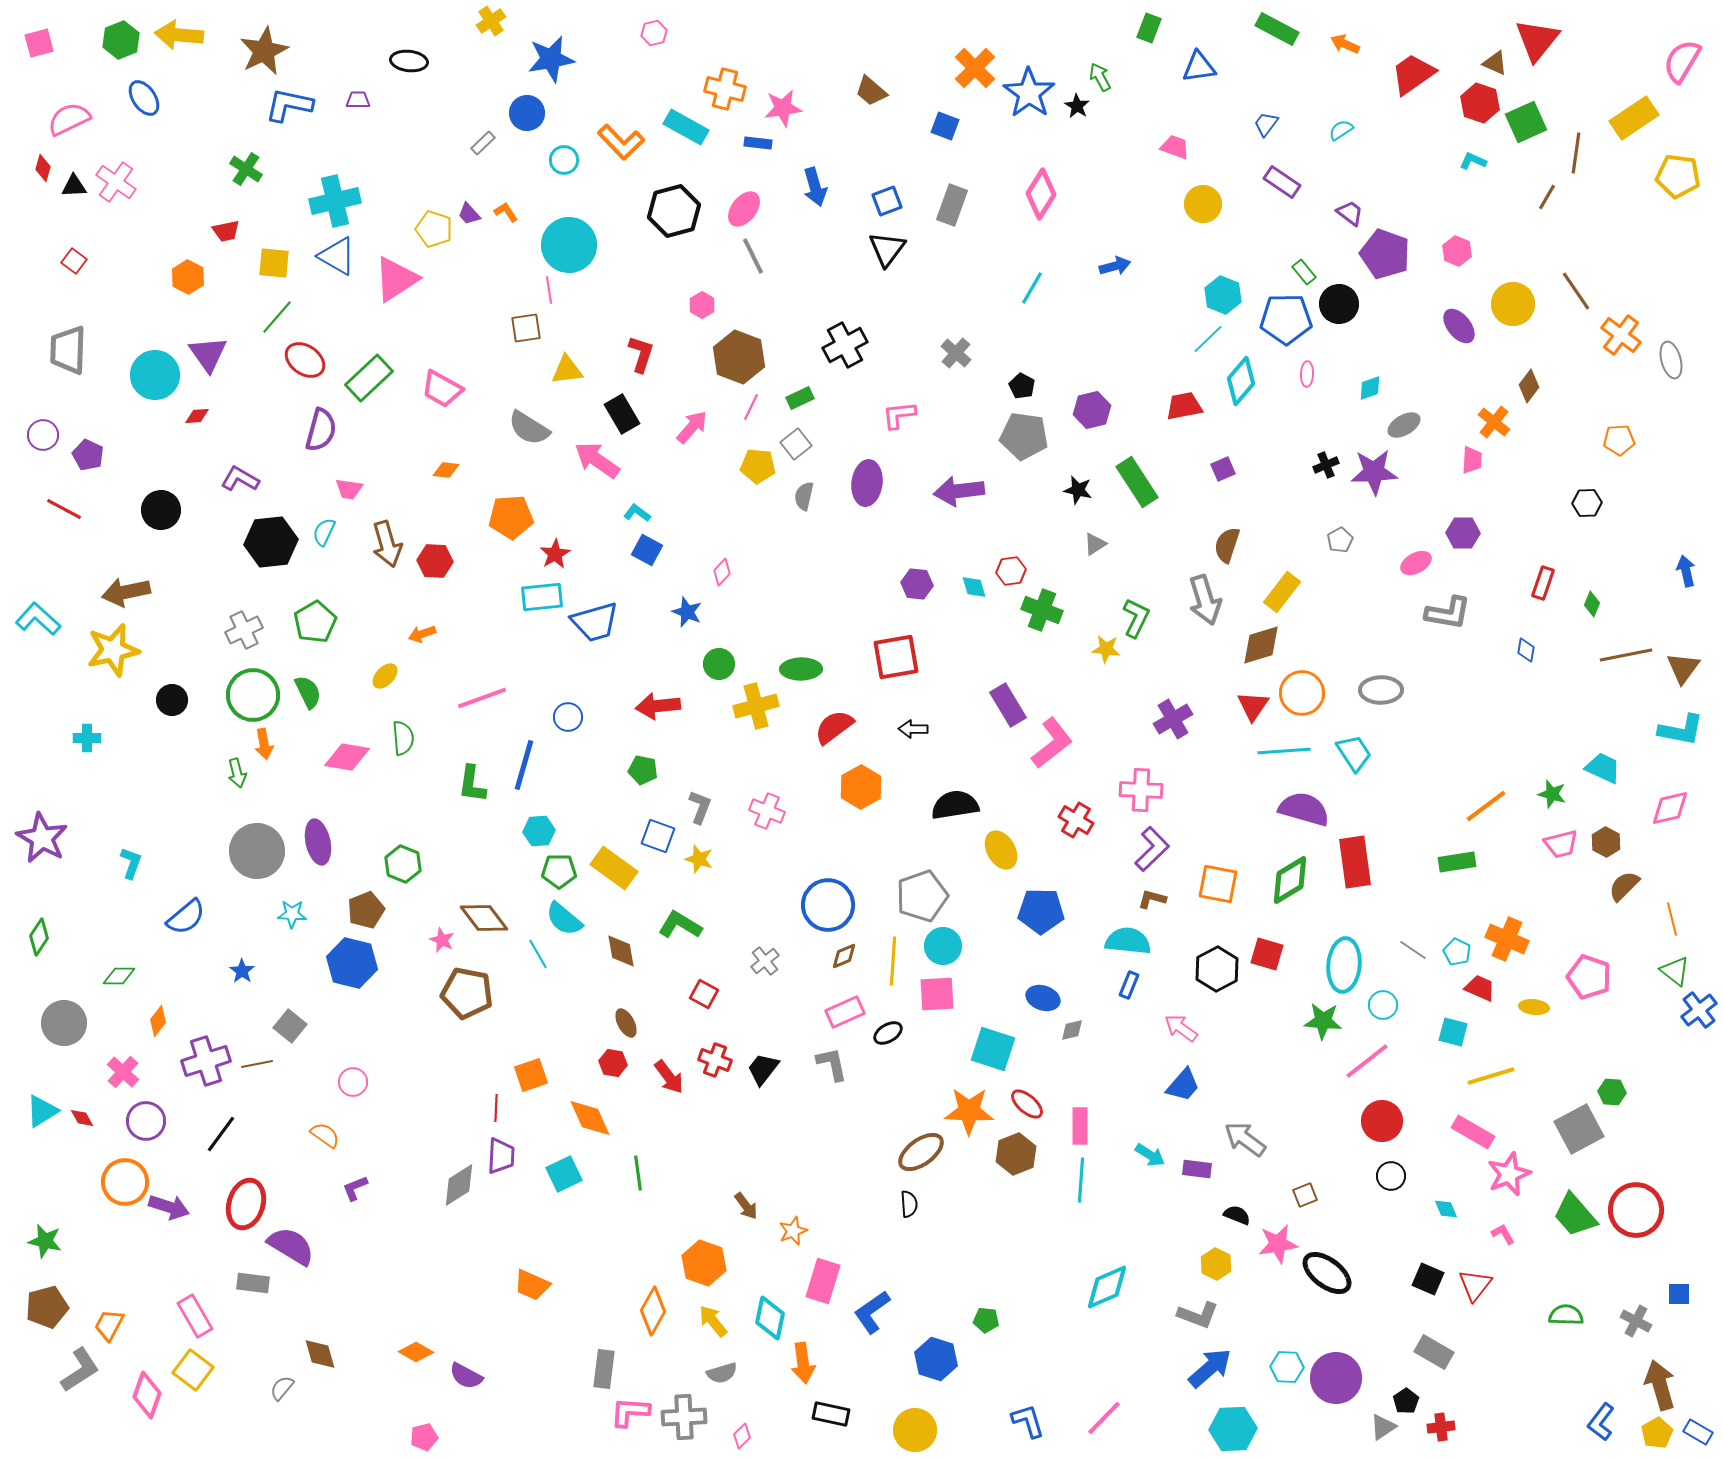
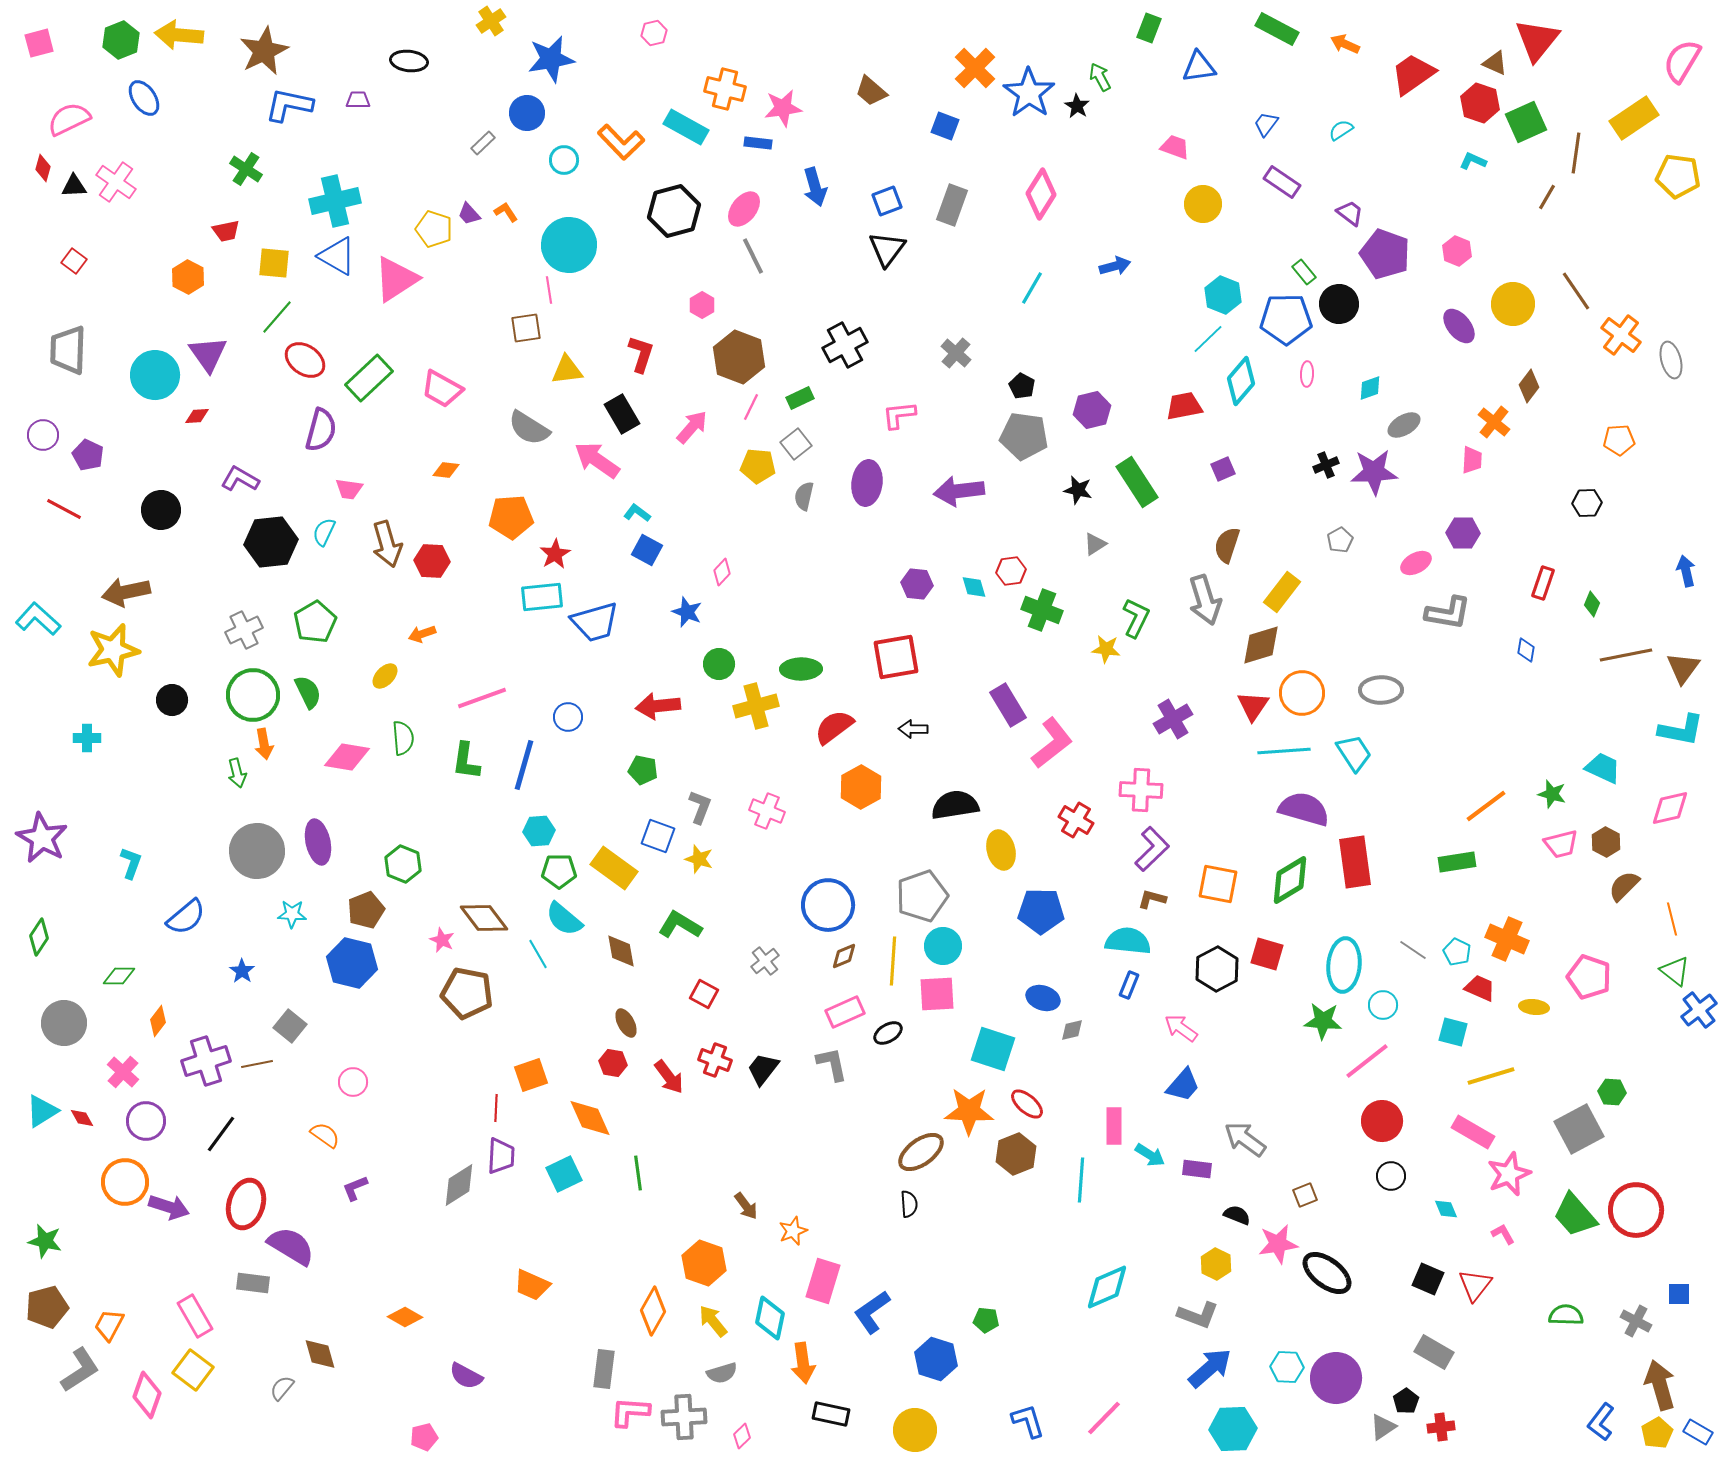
red hexagon at (435, 561): moved 3 px left
green L-shape at (472, 784): moved 6 px left, 23 px up
yellow ellipse at (1001, 850): rotated 15 degrees clockwise
pink rectangle at (1080, 1126): moved 34 px right
orange diamond at (416, 1352): moved 11 px left, 35 px up
